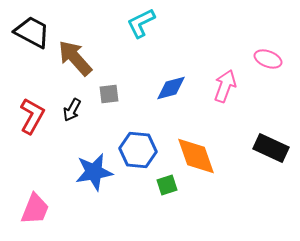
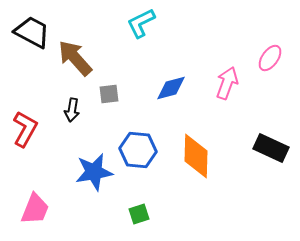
pink ellipse: moved 2 px right, 1 px up; rotated 76 degrees counterclockwise
pink arrow: moved 2 px right, 3 px up
black arrow: rotated 20 degrees counterclockwise
red L-shape: moved 7 px left, 13 px down
orange diamond: rotated 21 degrees clockwise
green square: moved 28 px left, 29 px down
